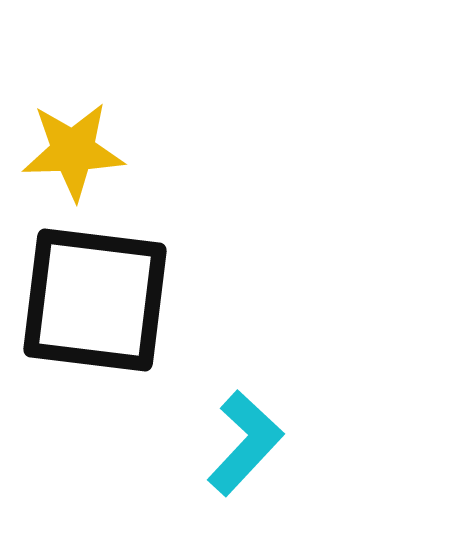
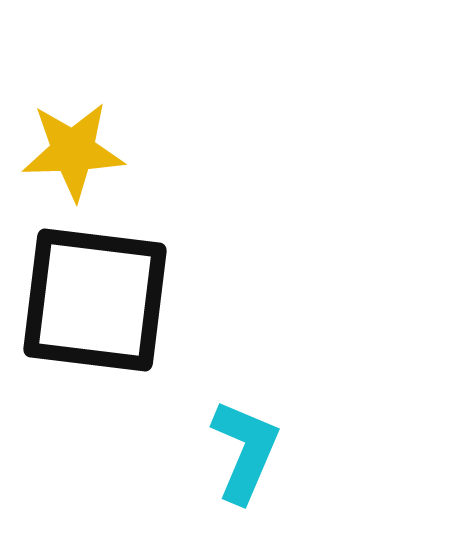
cyan L-shape: moved 8 px down; rotated 20 degrees counterclockwise
